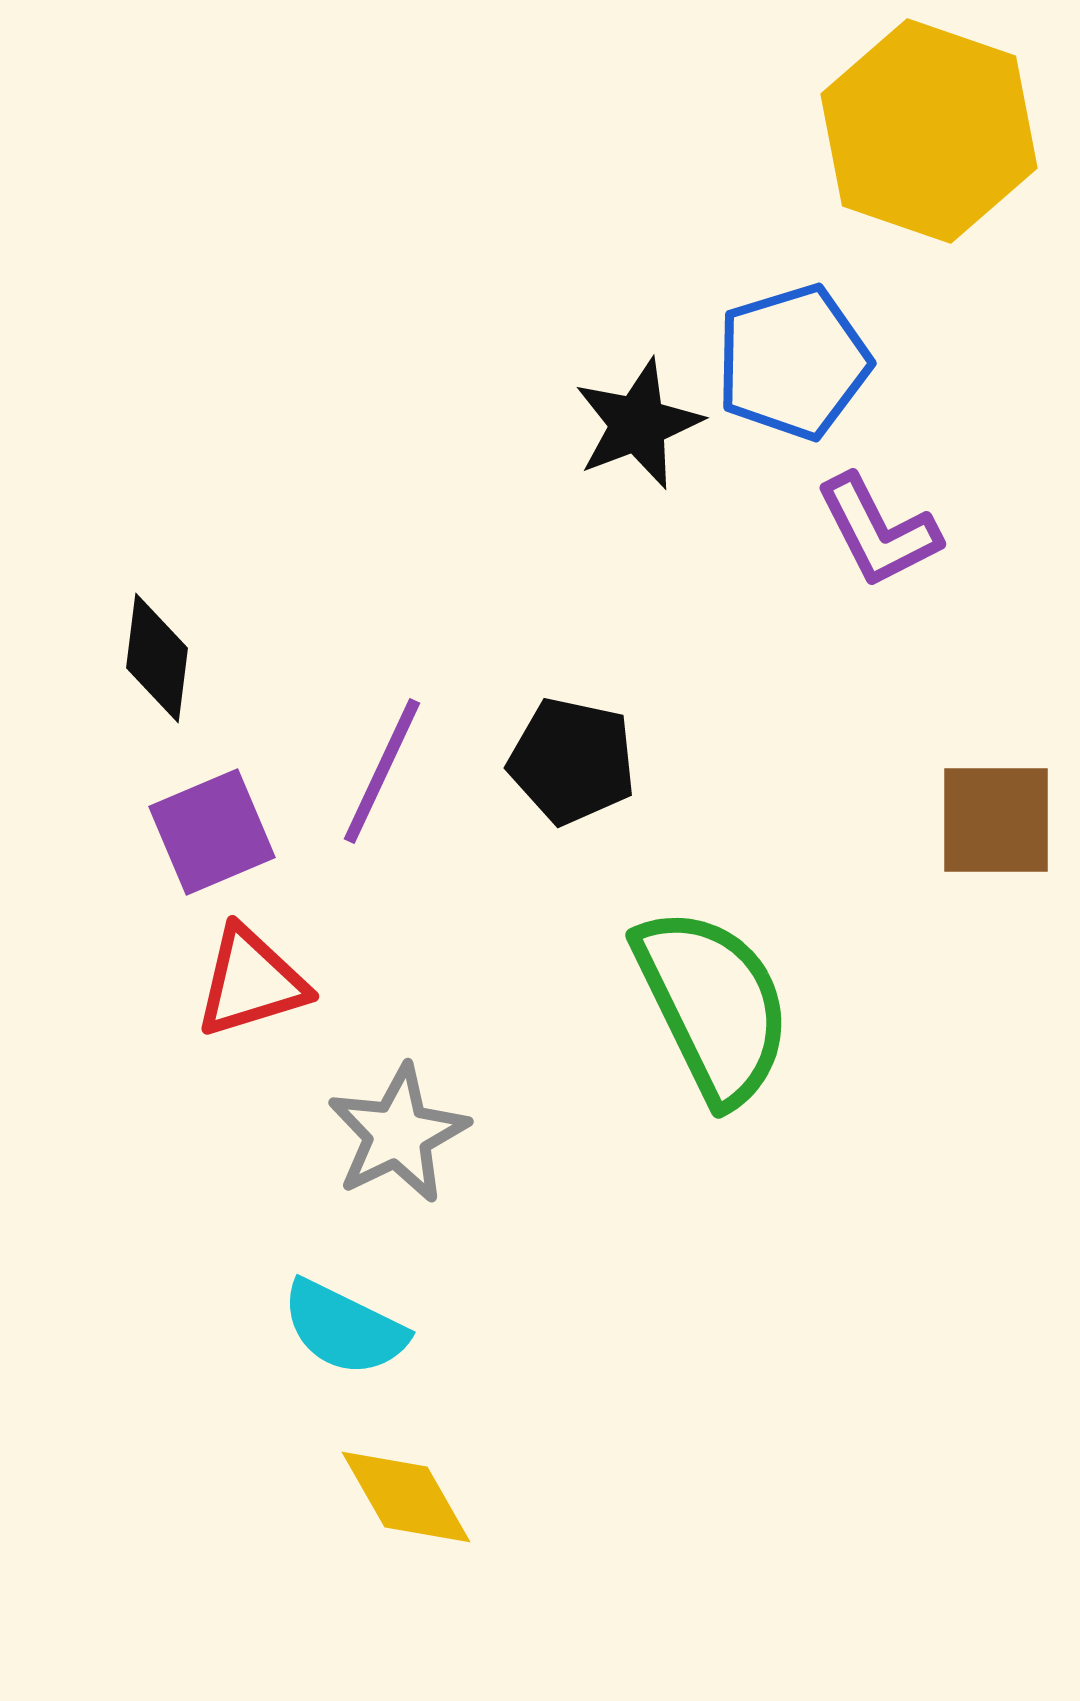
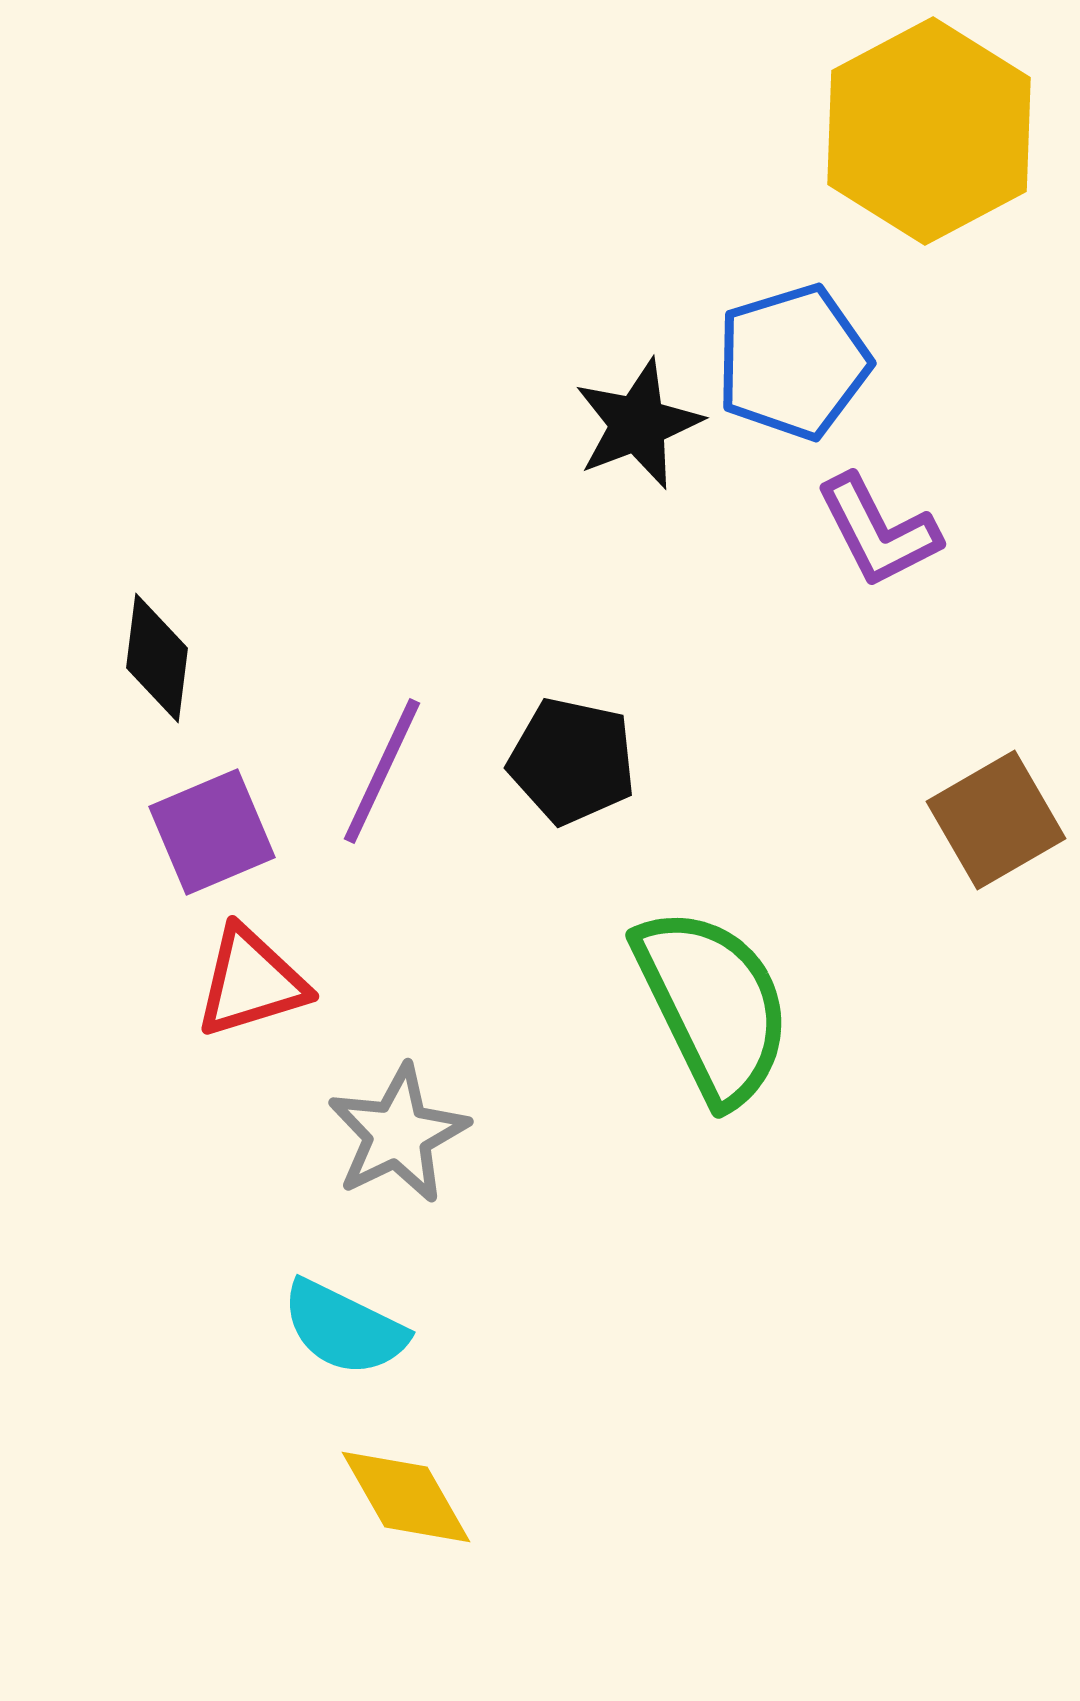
yellow hexagon: rotated 13 degrees clockwise
brown square: rotated 30 degrees counterclockwise
